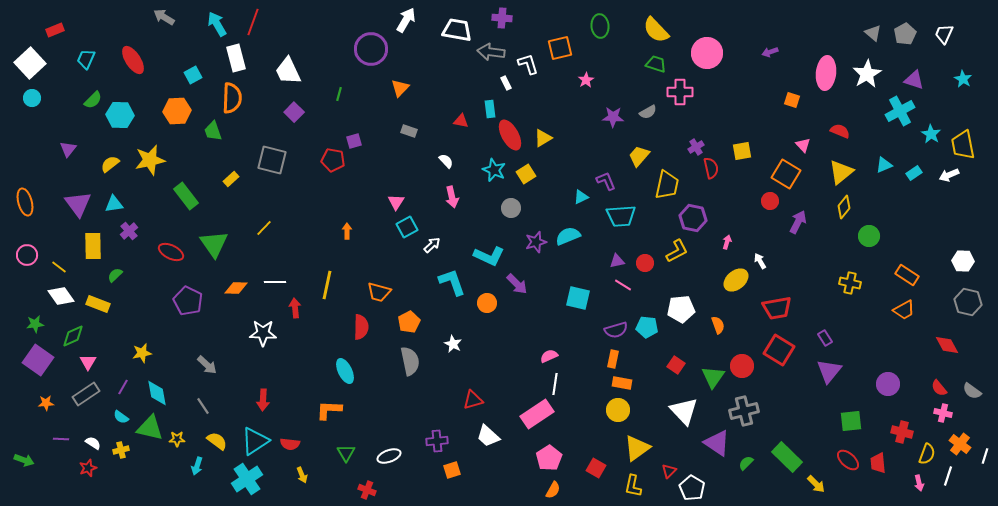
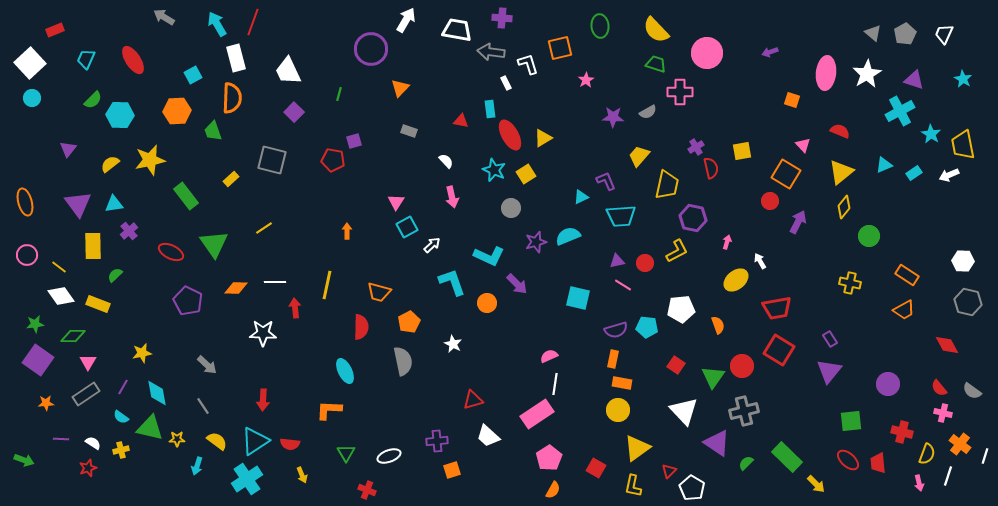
yellow line at (264, 228): rotated 12 degrees clockwise
green diamond at (73, 336): rotated 25 degrees clockwise
purple rectangle at (825, 338): moved 5 px right, 1 px down
gray semicircle at (410, 361): moved 7 px left
